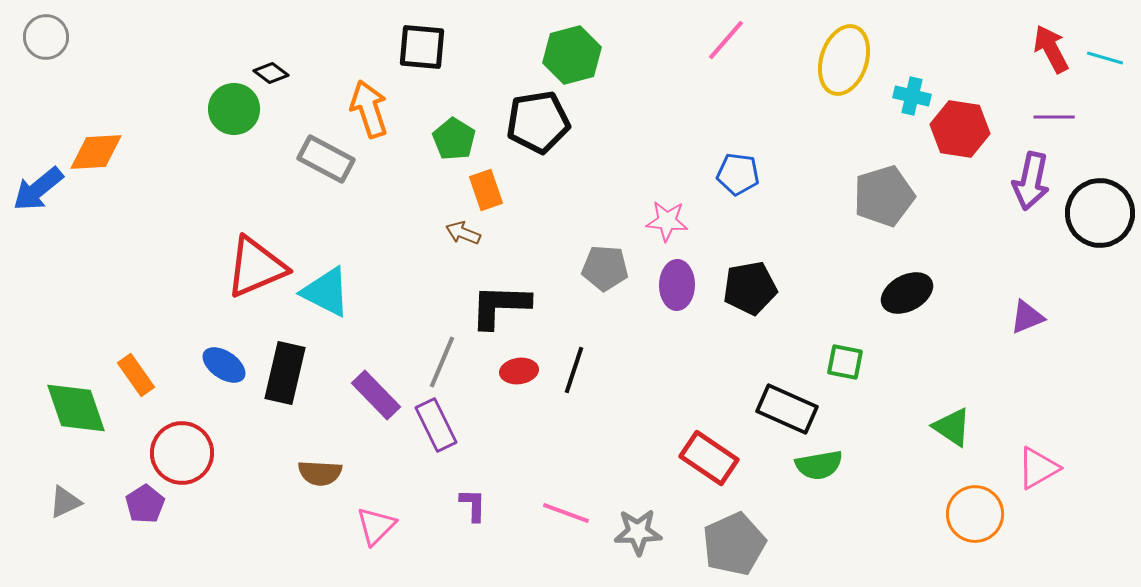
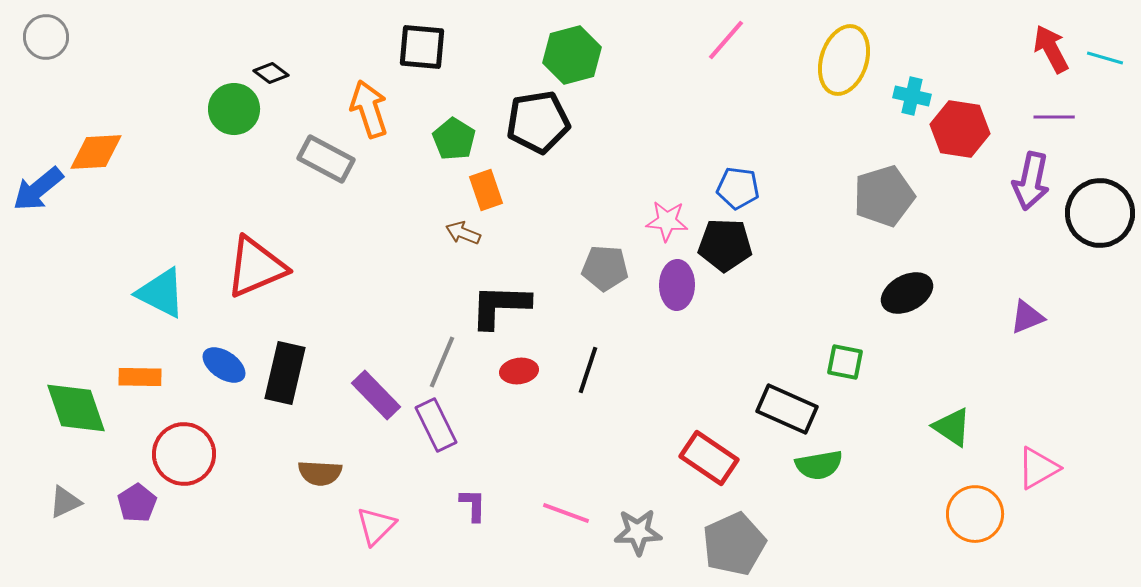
blue pentagon at (738, 174): moved 14 px down
black pentagon at (750, 288): moved 25 px left, 43 px up; rotated 12 degrees clockwise
cyan triangle at (326, 292): moved 165 px left, 1 px down
black line at (574, 370): moved 14 px right
orange rectangle at (136, 375): moved 4 px right, 2 px down; rotated 54 degrees counterclockwise
red circle at (182, 453): moved 2 px right, 1 px down
purple pentagon at (145, 504): moved 8 px left, 1 px up
